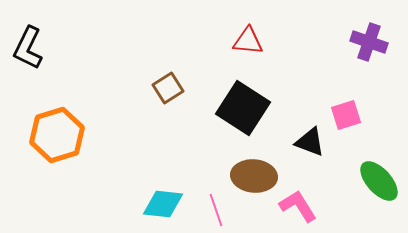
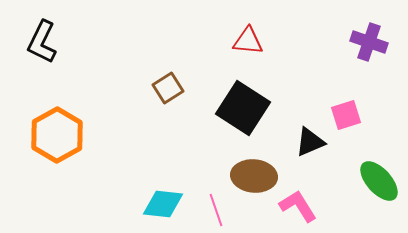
black L-shape: moved 14 px right, 6 px up
orange hexagon: rotated 12 degrees counterclockwise
black triangle: rotated 44 degrees counterclockwise
